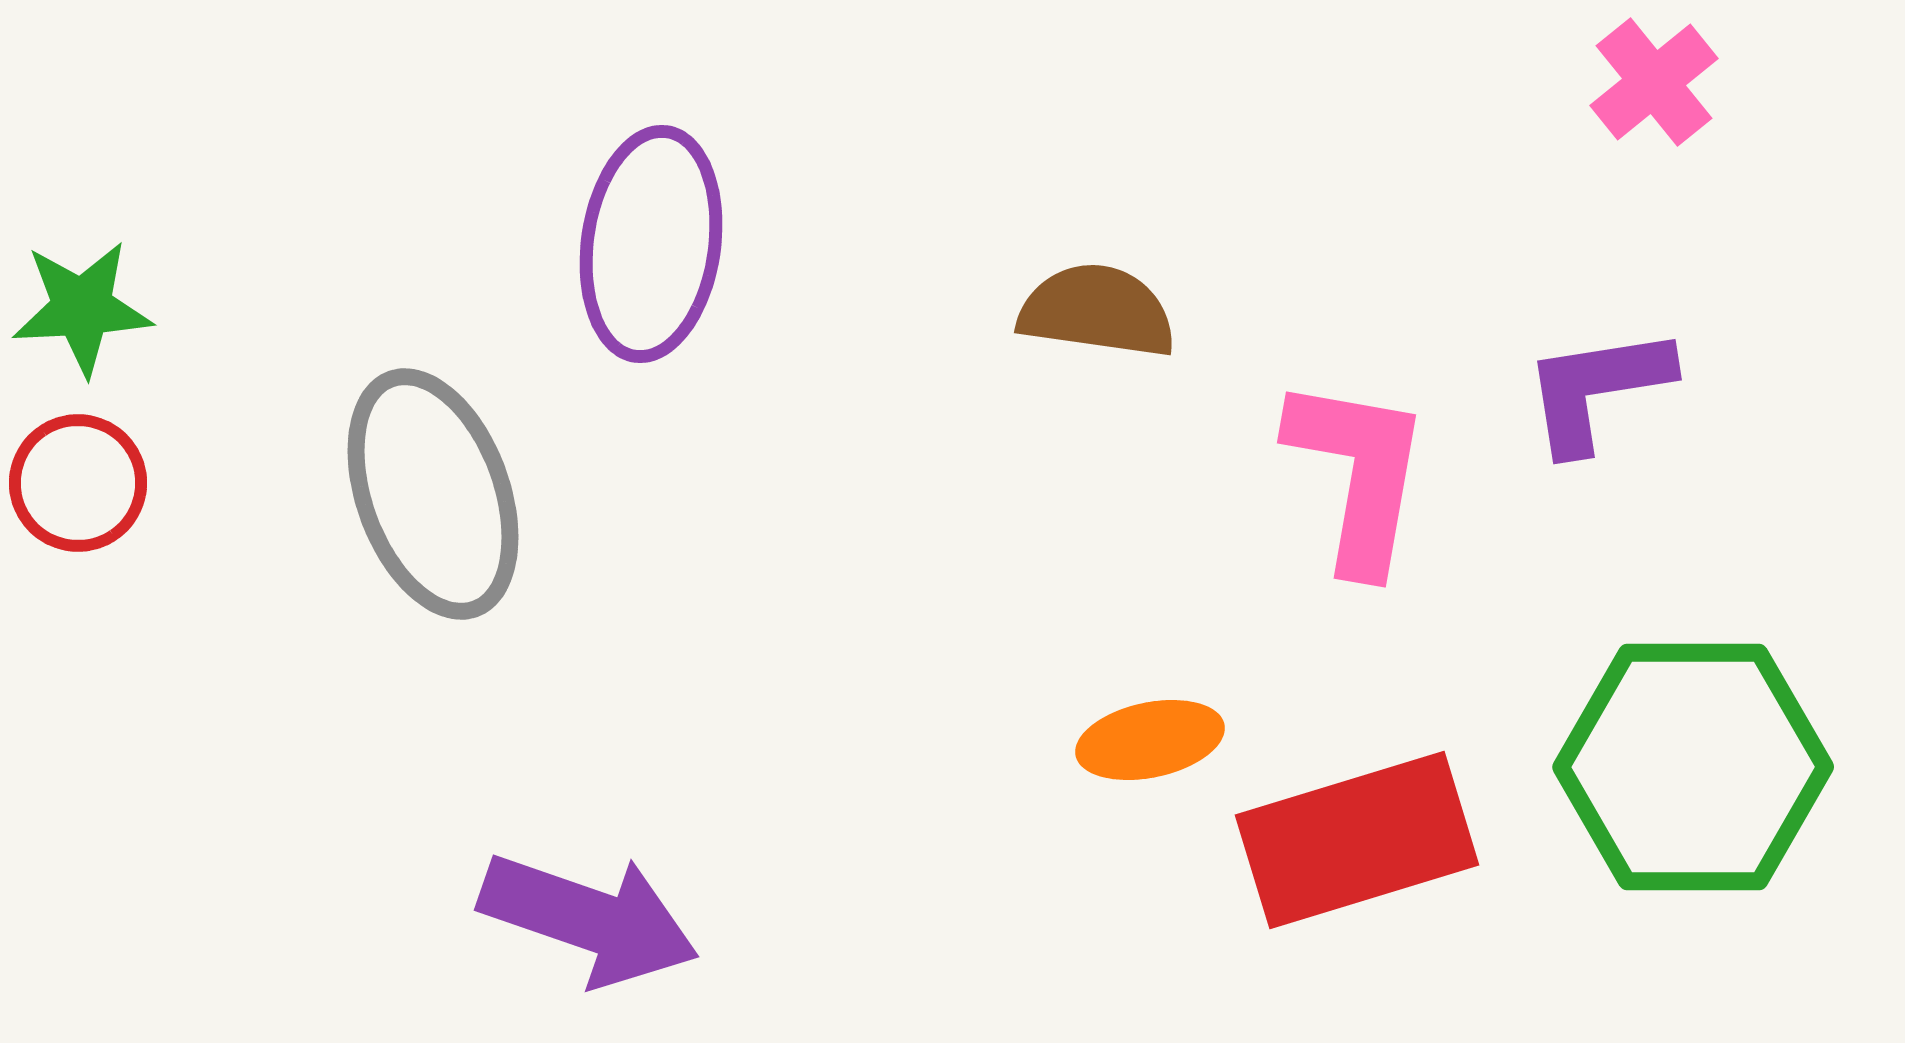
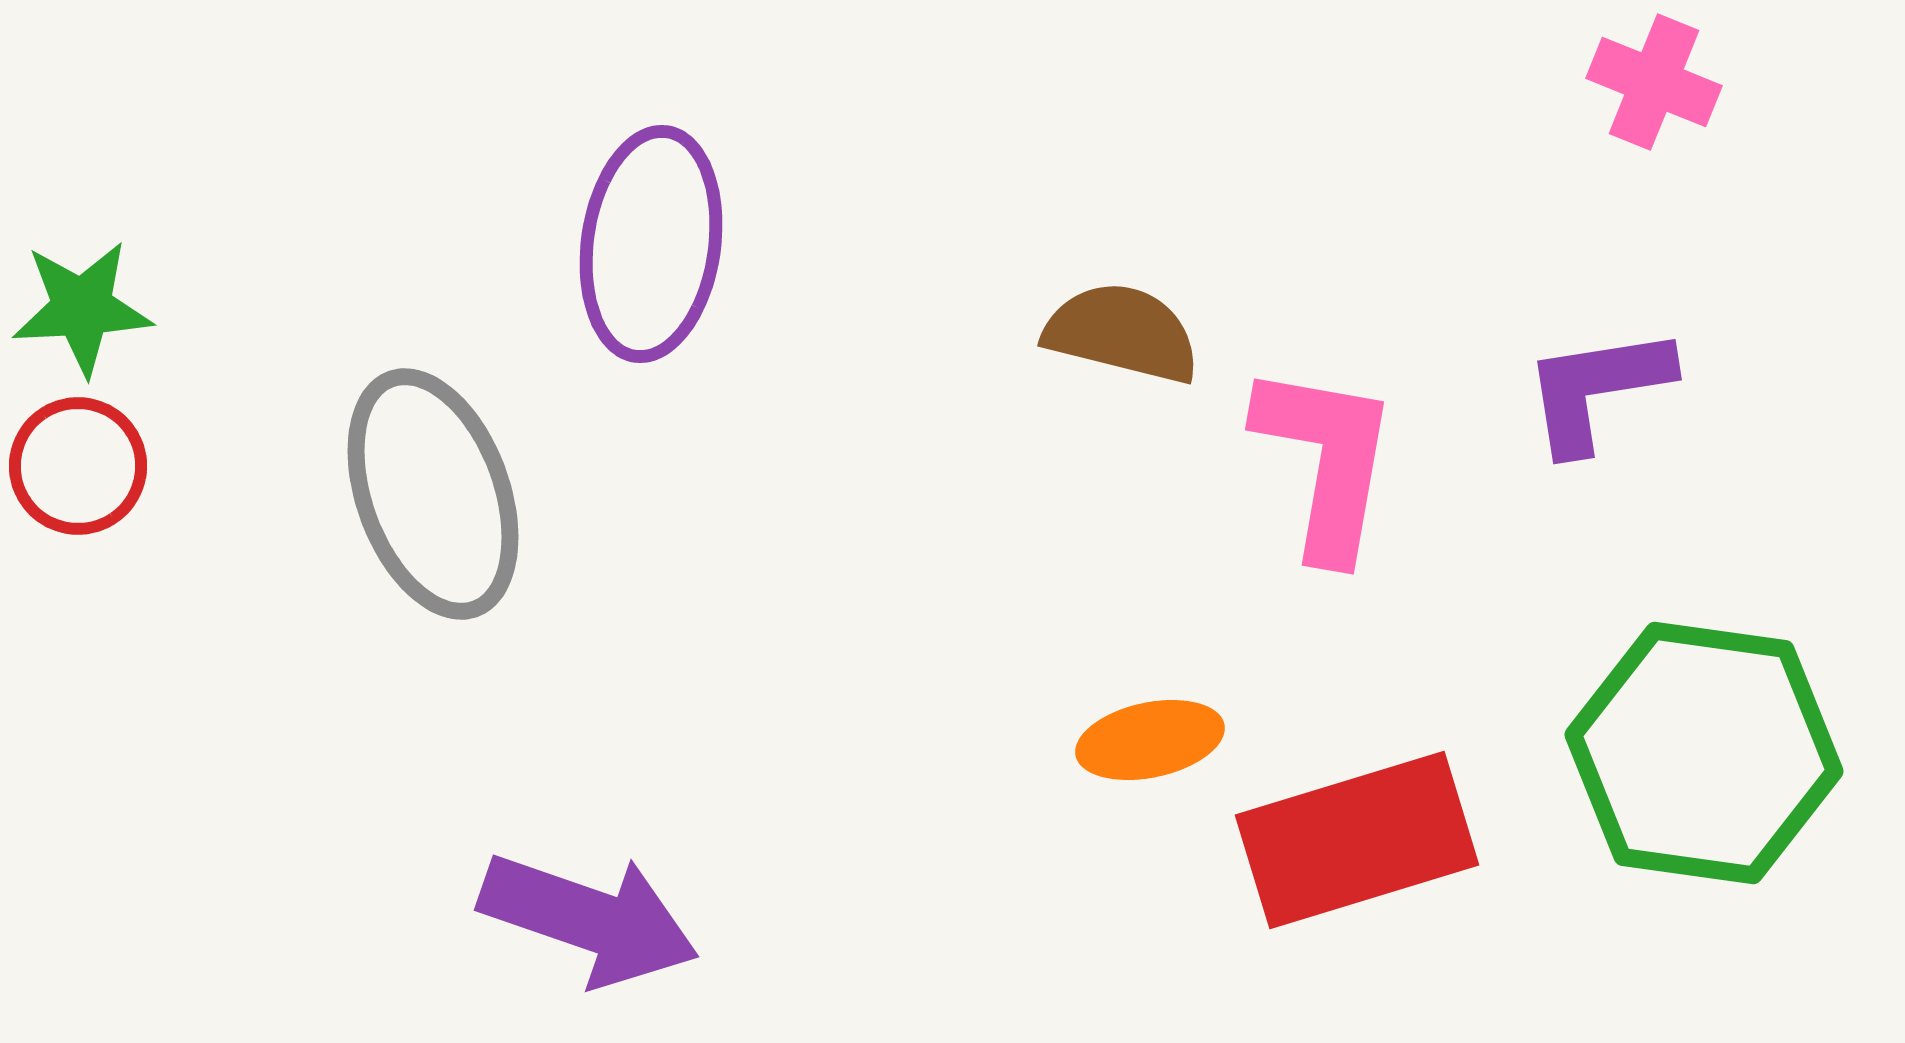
pink cross: rotated 29 degrees counterclockwise
brown semicircle: moved 25 px right, 22 px down; rotated 6 degrees clockwise
pink L-shape: moved 32 px left, 13 px up
red circle: moved 17 px up
green hexagon: moved 11 px right, 14 px up; rotated 8 degrees clockwise
